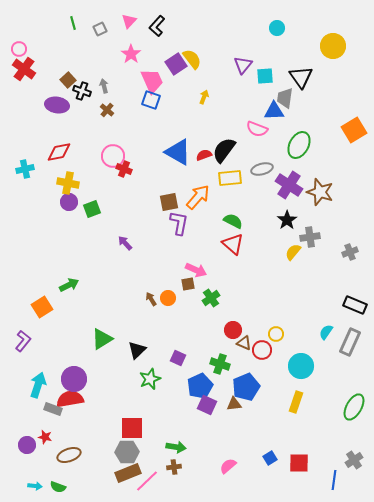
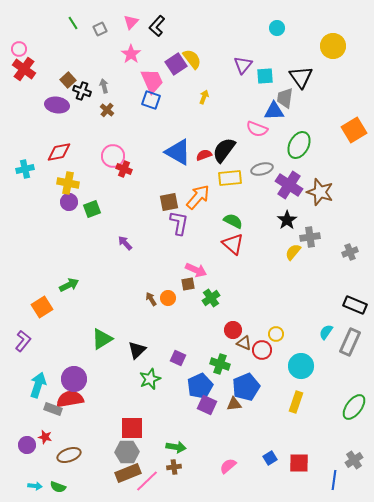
pink triangle at (129, 21): moved 2 px right, 1 px down
green line at (73, 23): rotated 16 degrees counterclockwise
green ellipse at (354, 407): rotated 8 degrees clockwise
